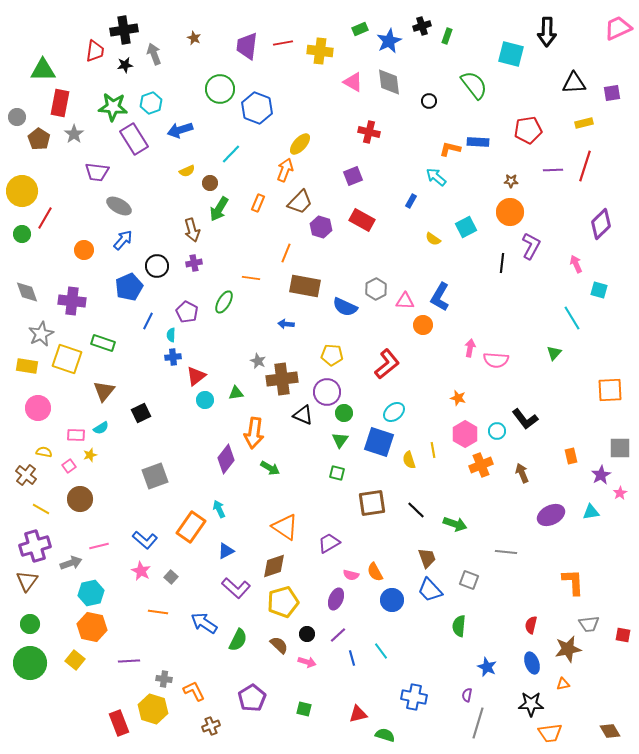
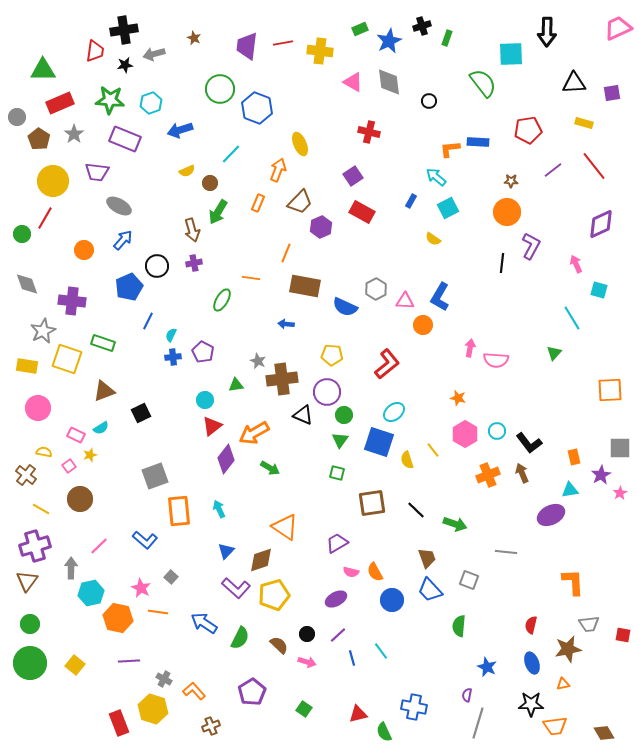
green rectangle at (447, 36): moved 2 px down
gray arrow at (154, 54): rotated 85 degrees counterclockwise
cyan square at (511, 54): rotated 16 degrees counterclockwise
green semicircle at (474, 85): moved 9 px right, 2 px up
red rectangle at (60, 103): rotated 56 degrees clockwise
green star at (113, 107): moved 3 px left, 7 px up
yellow rectangle at (584, 123): rotated 30 degrees clockwise
purple rectangle at (134, 139): moved 9 px left; rotated 36 degrees counterclockwise
yellow ellipse at (300, 144): rotated 65 degrees counterclockwise
orange L-shape at (450, 149): rotated 20 degrees counterclockwise
red line at (585, 166): moved 9 px right; rotated 56 degrees counterclockwise
orange arrow at (285, 170): moved 7 px left
purple line at (553, 170): rotated 36 degrees counterclockwise
purple square at (353, 176): rotated 12 degrees counterclockwise
yellow circle at (22, 191): moved 31 px right, 10 px up
green arrow at (219, 209): moved 1 px left, 3 px down
orange circle at (510, 212): moved 3 px left
red rectangle at (362, 220): moved 8 px up
purple diamond at (601, 224): rotated 20 degrees clockwise
purple hexagon at (321, 227): rotated 20 degrees clockwise
cyan square at (466, 227): moved 18 px left, 19 px up
gray diamond at (27, 292): moved 8 px up
green ellipse at (224, 302): moved 2 px left, 2 px up
purple pentagon at (187, 312): moved 16 px right, 40 px down
gray star at (41, 334): moved 2 px right, 3 px up
cyan semicircle at (171, 335): rotated 24 degrees clockwise
red triangle at (196, 376): moved 16 px right, 50 px down
brown triangle at (104, 391): rotated 30 degrees clockwise
green triangle at (236, 393): moved 8 px up
green circle at (344, 413): moved 2 px down
black L-shape at (525, 419): moved 4 px right, 24 px down
orange arrow at (254, 433): rotated 52 degrees clockwise
pink rectangle at (76, 435): rotated 24 degrees clockwise
yellow line at (433, 450): rotated 28 degrees counterclockwise
orange rectangle at (571, 456): moved 3 px right, 1 px down
yellow semicircle at (409, 460): moved 2 px left
orange cross at (481, 465): moved 7 px right, 10 px down
cyan triangle at (591, 512): moved 21 px left, 22 px up
orange rectangle at (191, 527): moved 12 px left, 16 px up; rotated 40 degrees counterclockwise
purple trapezoid at (329, 543): moved 8 px right
pink line at (99, 546): rotated 30 degrees counterclockwise
blue triangle at (226, 551): rotated 18 degrees counterclockwise
gray arrow at (71, 563): moved 5 px down; rotated 70 degrees counterclockwise
brown diamond at (274, 566): moved 13 px left, 6 px up
pink star at (141, 571): moved 17 px down
pink semicircle at (351, 575): moved 3 px up
purple ellipse at (336, 599): rotated 40 degrees clockwise
yellow pentagon at (283, 602): moved 9 px left, 7 px up
orange hexagon at (92, 627): moved 26 px right, 9 px up
green semicircle at (238, 640): moved 2 px right, 2 px up
yellow square at (75, 660): moved 5 px down
gray cross at (164, 679): rotated 21 degrees clockwise
orange L-shape at (194, 691): rotated 15 degrees counterclockwise
blue cross at (414, 697): moved 10 px down
purple pentagon at (252, 698): moved 6 px up
green square at (304, 709): rotated 21 degrees clockwise
brown diamond at (610, 731): moved 6 px left, 2 px down
orange trapezoid at (550, 733): moved 5 px right, 7 px up
green semicircle at (385, 735): moved 1 px left, 3 px up; rotated 132 degrees counterclockwise
